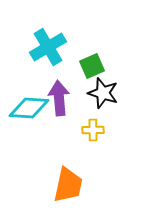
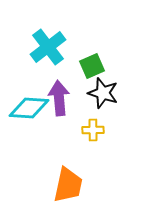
cyan cross: rotated 6 degrees counterclockwise
